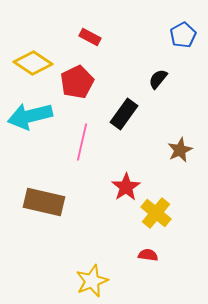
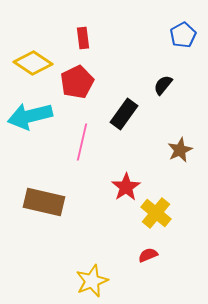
red rectangle: moved 7 px left, 1 px down; rotated 55 degrees clockwise
black semicircle: moved 5 px right, 6 px down
red semicircle: rotated 30 degrees counterclockwise
